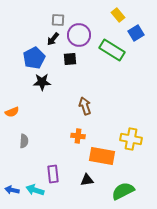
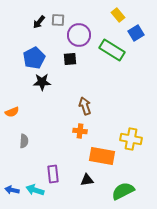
black arrow: moved 14 px left, 17 px up
orange cross: moved 2 px right, 5 px up
